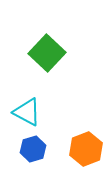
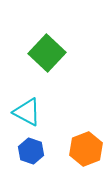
blue hexagon: moved 2 px left, 2 px down; rotated 25 degrees counterclockwise
